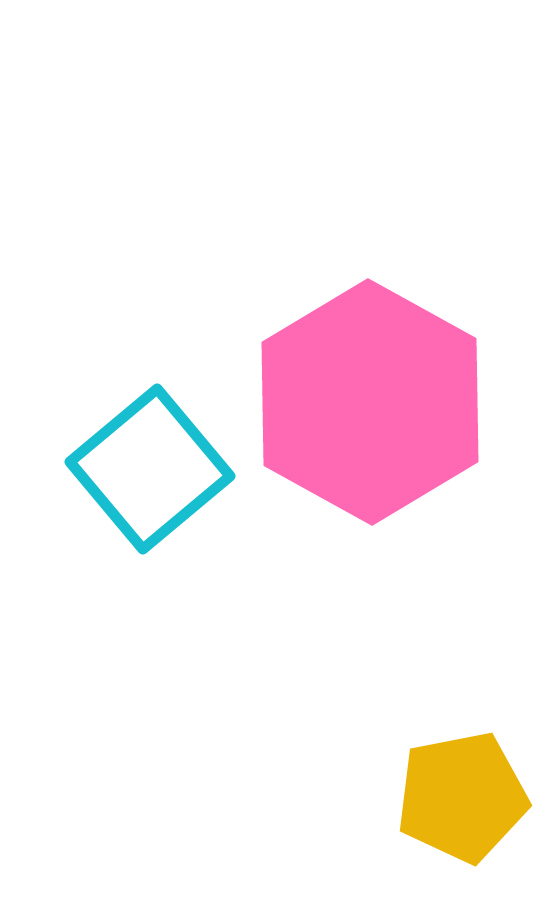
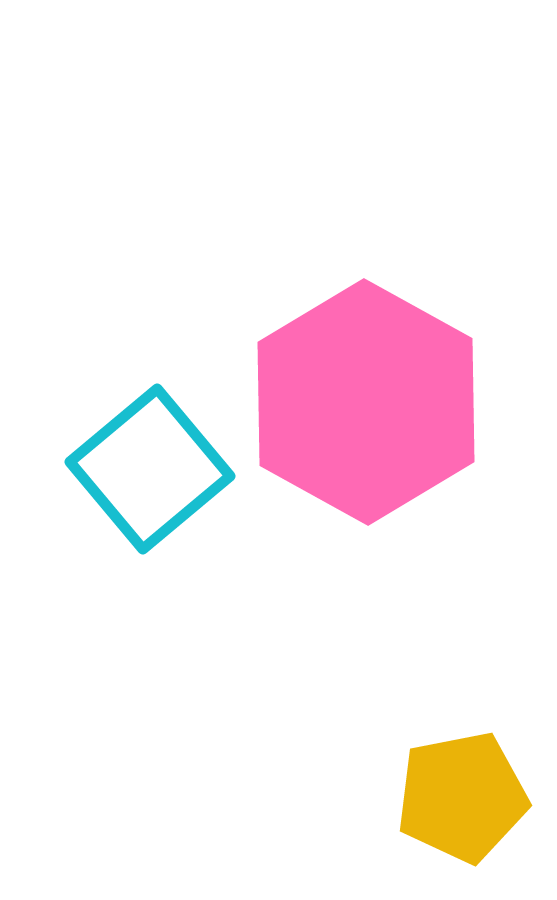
pink hexagon: moved 4 px left
